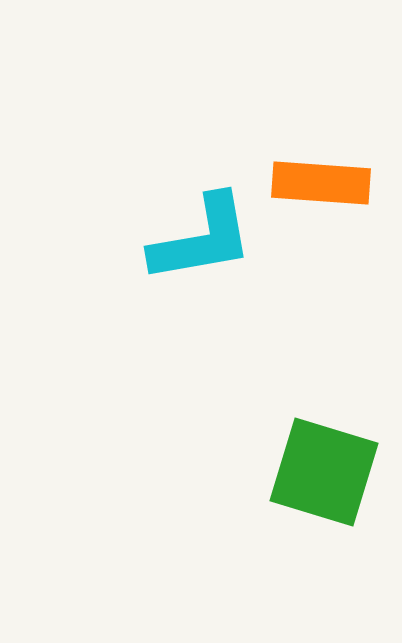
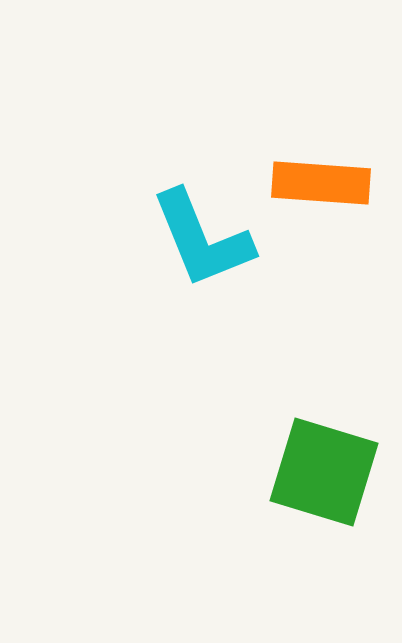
cyan L-shape: rotated 78 degrees clockwise
